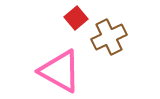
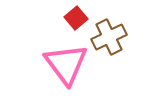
pink triangle: moved 6 px right, 7 px up; rotated 24 degrees clockwise
